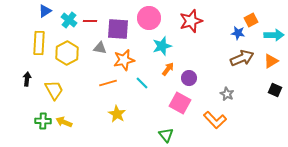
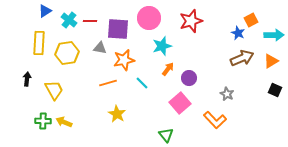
blue star: rotated 16 degrees clockwise
yellow hexagon: rotated 20 degrees clockwise
pink square: rotated 20 degrees clockwise
